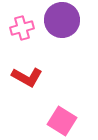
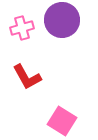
red L-shape: rotated 32 degrees clockwise
